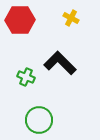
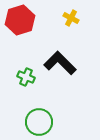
red hexagon: rotated 16 degrees counterclockwise
green circle: moved 2 px down
